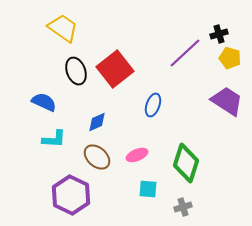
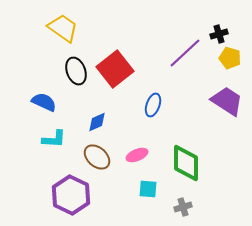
green diamond: rotated 18 degrees counterclockwise
